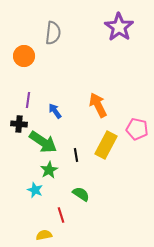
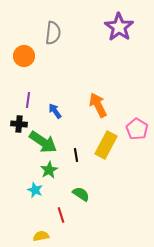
pink pentagon: rotated 20 degrees clockwise
yellow semicircle: moved 3 px left, 1 px down
